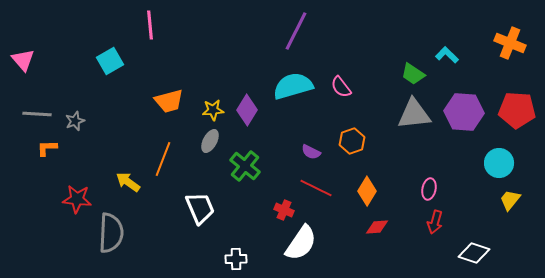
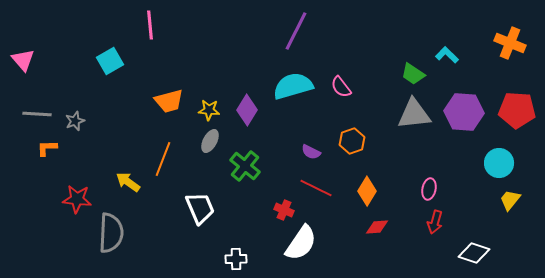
yellow star: moved 4 px left; rotated 10 degrees clockwise
